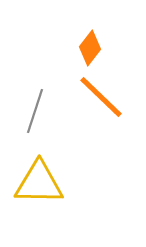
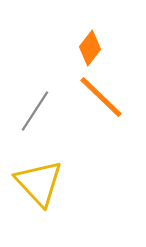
gray line: rotated 15 degrees clockwise
yellow triangle: rotated 46 degrees clockwise
